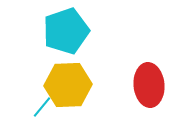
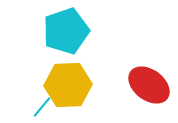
red ellipse: rotated 48 degrees counterclockwise
